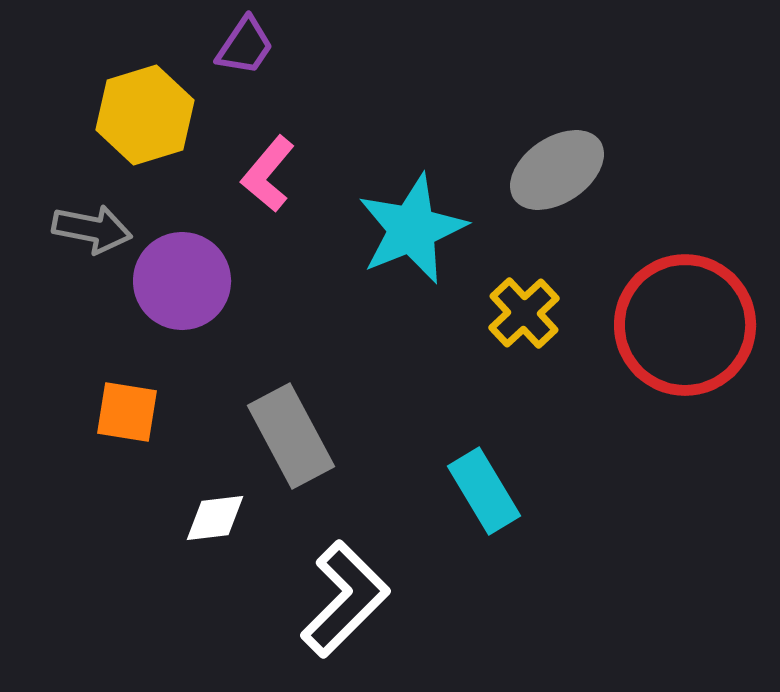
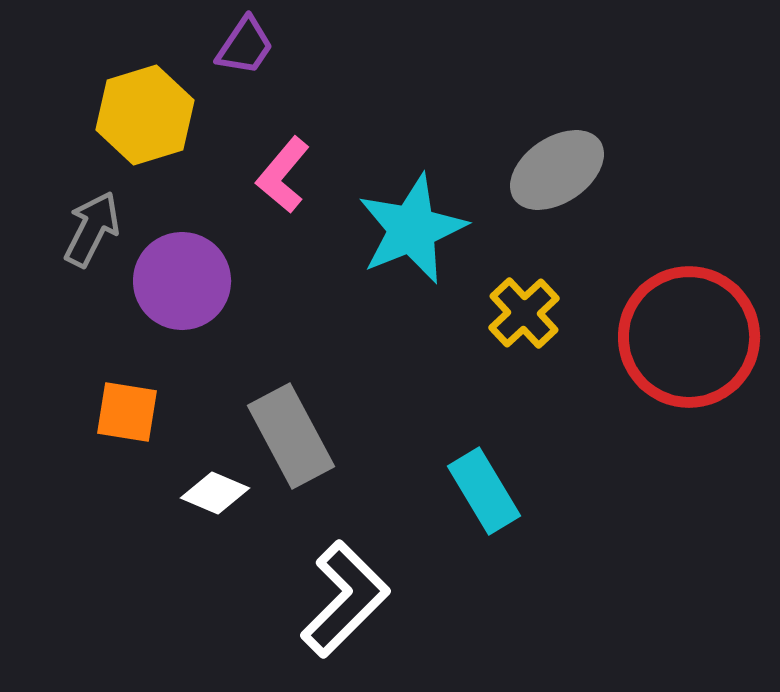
pink L-shape: moved 15 px right, 1 px down
gray arrow: rotated 74 degrees counterclockwise
red circle: moved 4 px right, 12 px down
white diamond: moved 25 px up; rotated 30 degrees clockwise
